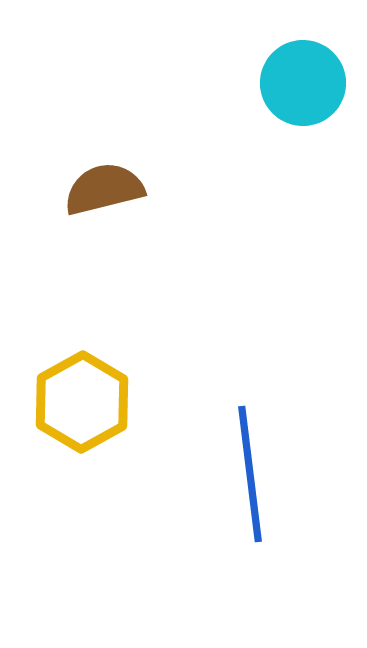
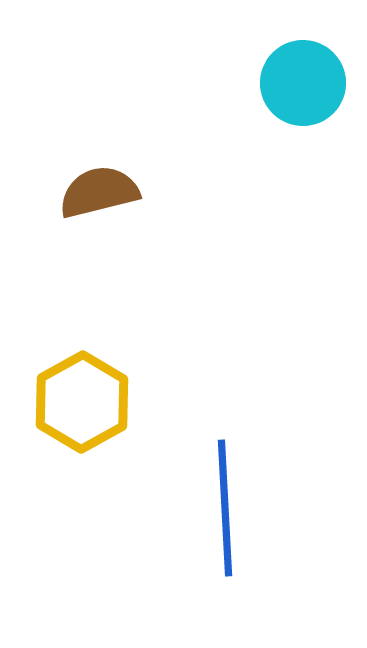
brown semicircle: moved 5 px left, 3 px down
blue line: moved 25 px left, 34 px down; rotated 4 degrees clockwise
